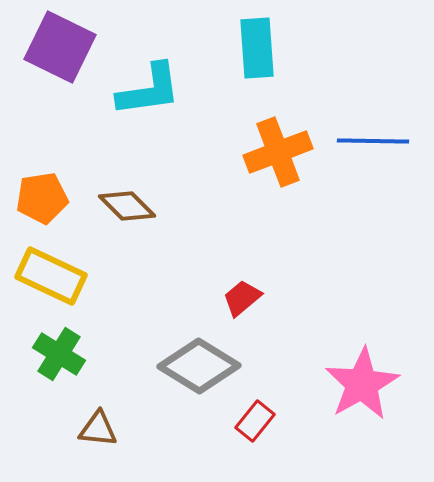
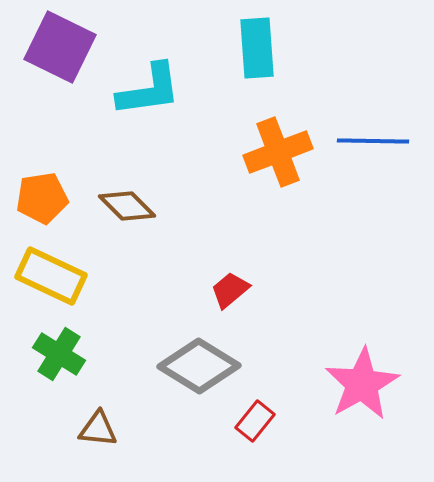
red trapezoid: moved 12 px left, 8 px up
